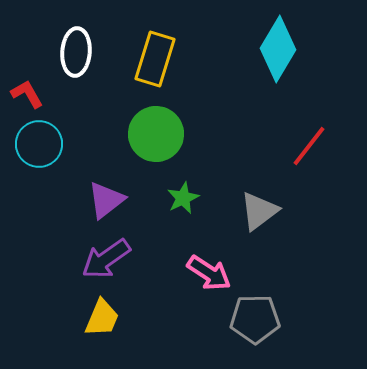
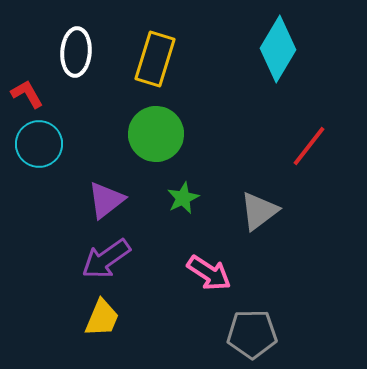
gray pentagon: moved 3 px left, 15 px down
